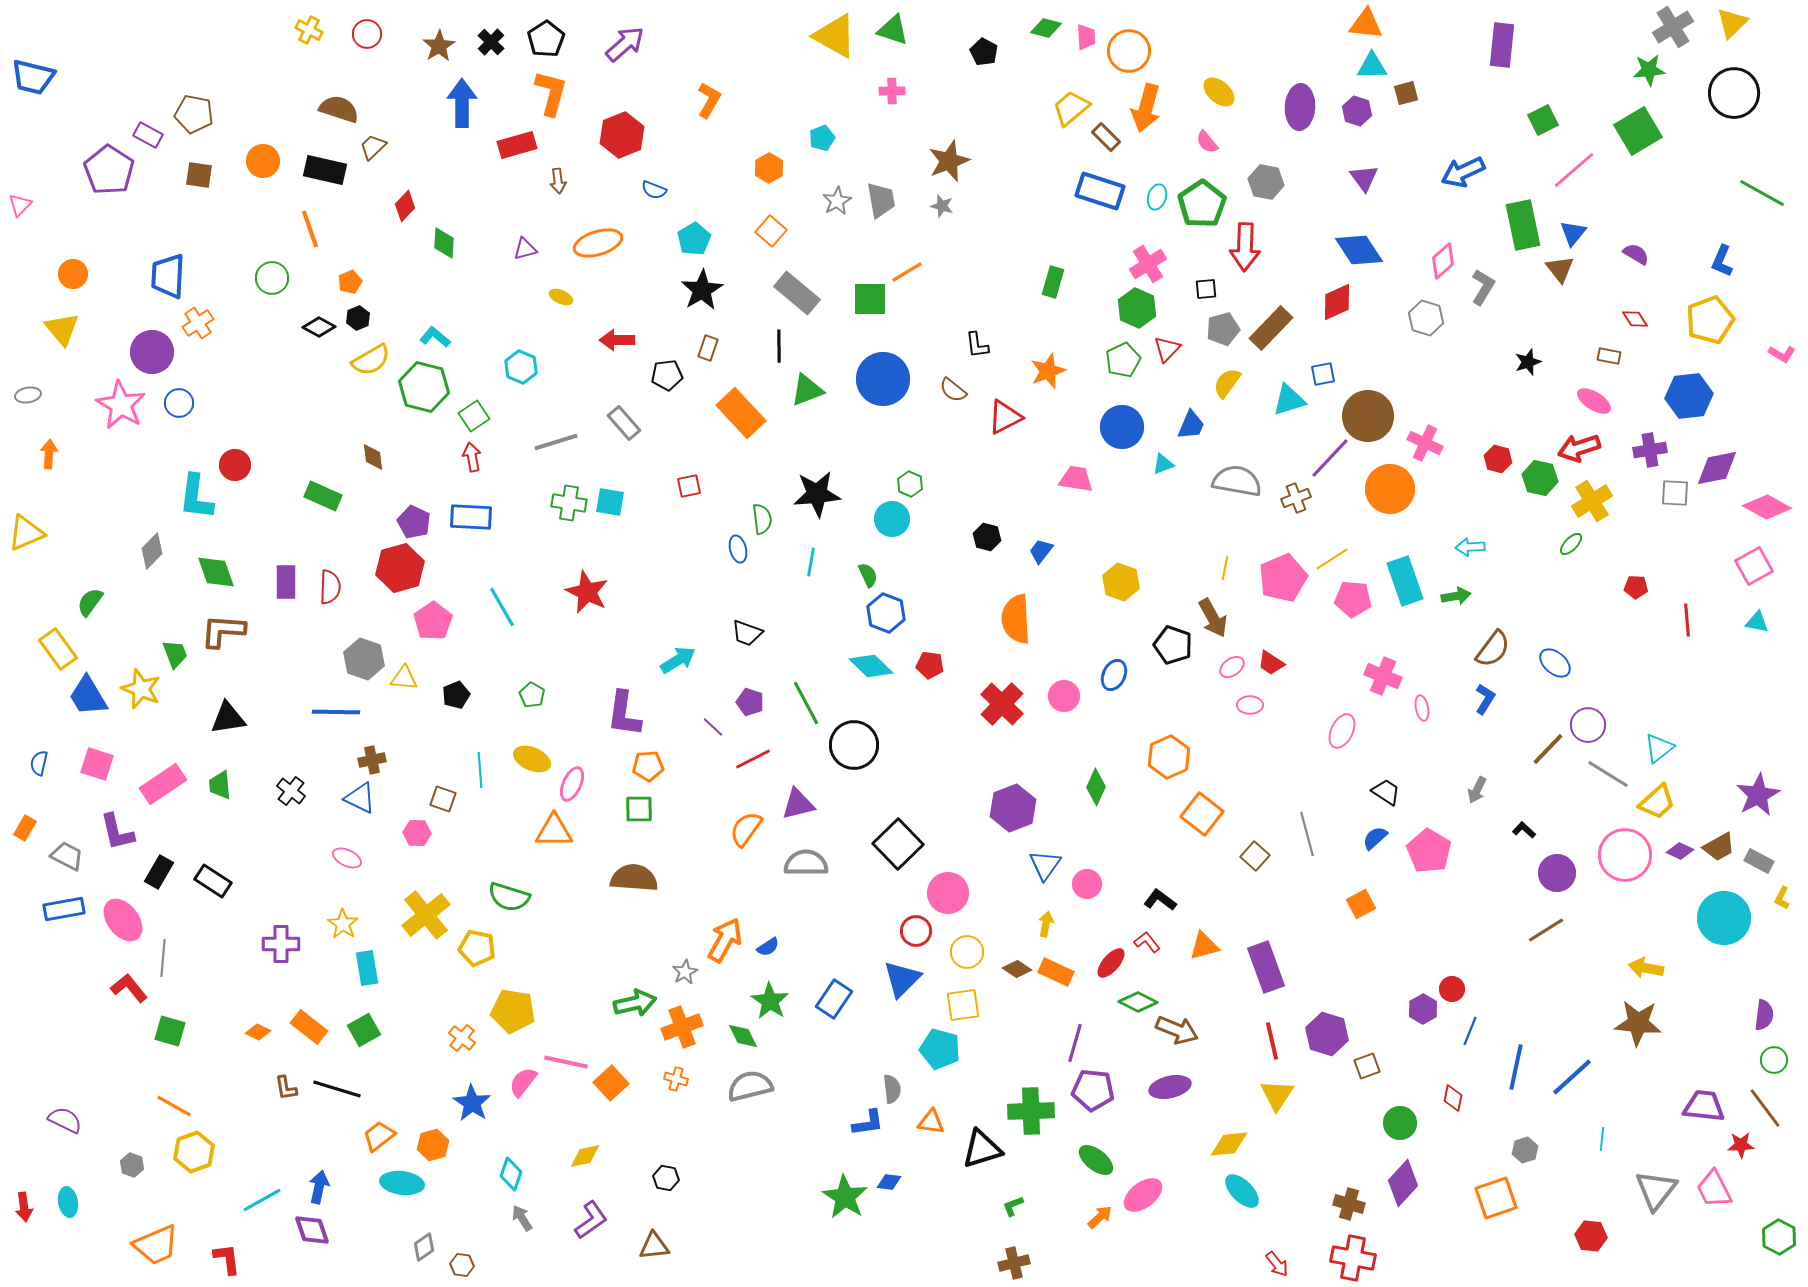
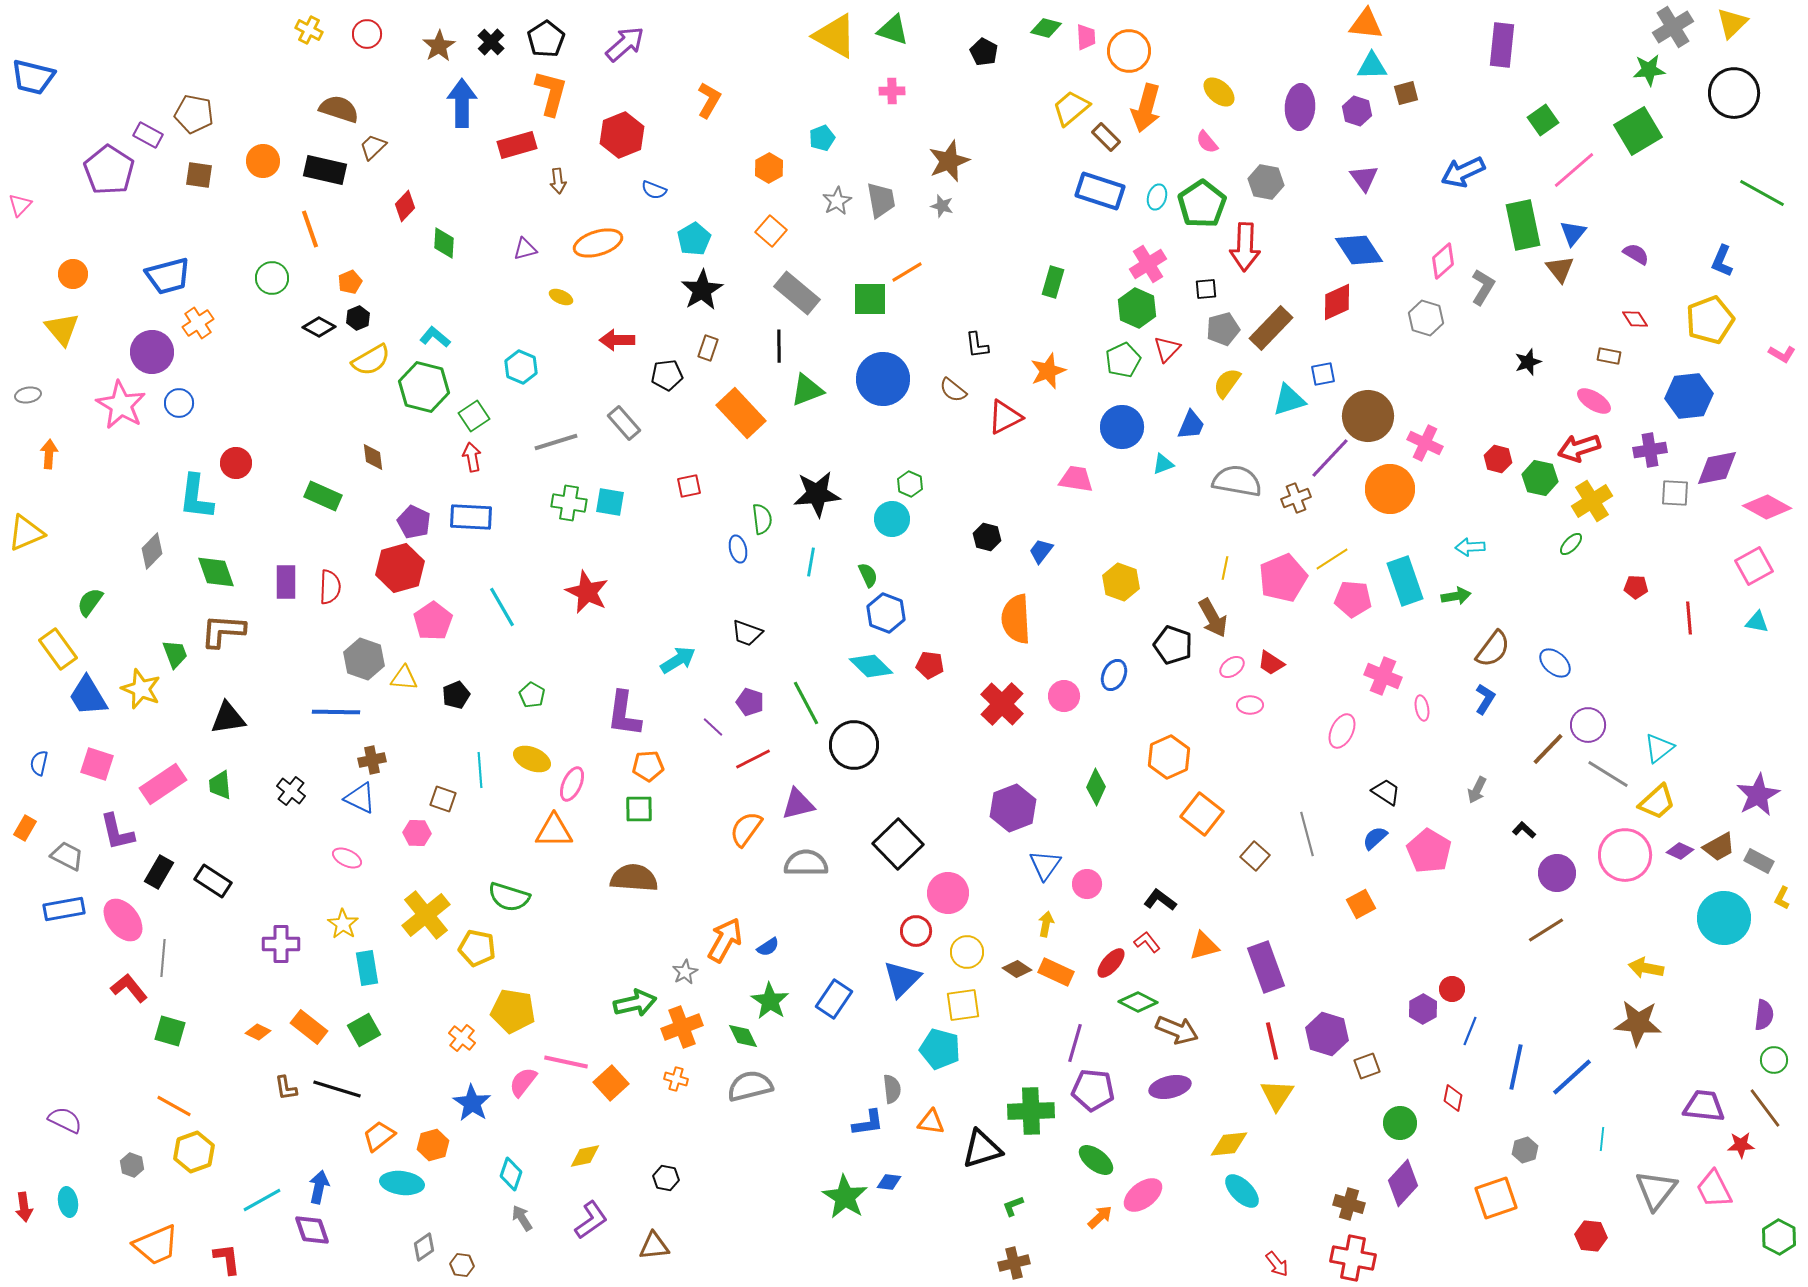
green square at (1543, 120): rotated 8 degrees counterclockwise
blue trapezoid at (168, 276): rotated 108 degrees counterclockwise
red circle at (235, 465): moved 1 px right, 2 px up
red line at (1687, 620): moved 2 px right, 2 px up
